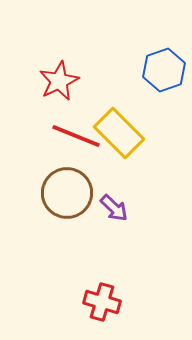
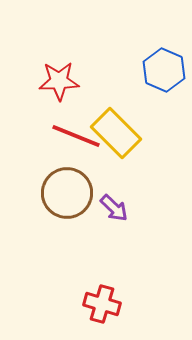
blue hexagon: rotated 18 degrees counterclockwise
red star: rotated 24 degrees clockwise
yellow rectangle: moved 3 px left
red cross: moved 2 px down
